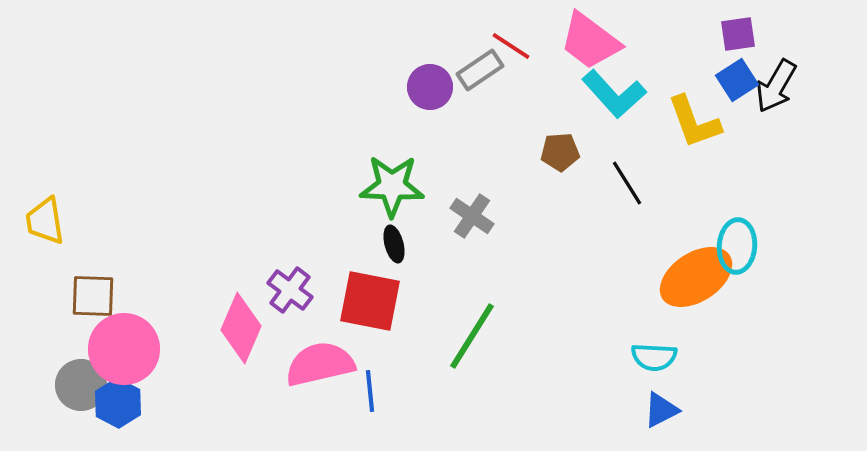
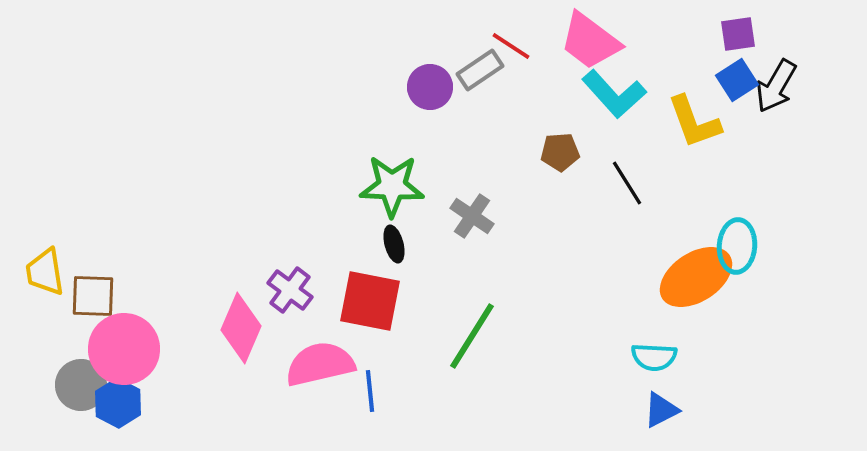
yellow trapezoid: moved 51 px down
